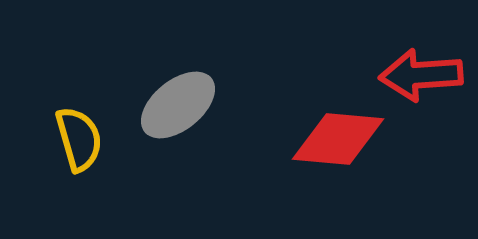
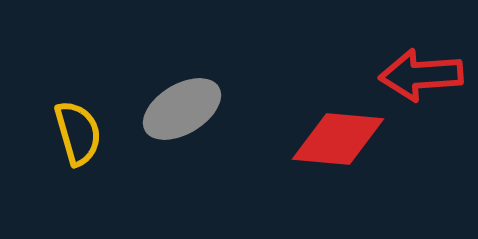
gray ellipse: moved 4 px right, 4 px down; rotated 8 degrees clockwise
yellow semicircle: moved 1 px left, 6 px up
